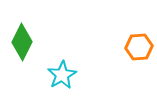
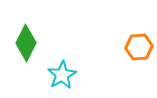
green diamond: moved 4 px right, 1 px down
